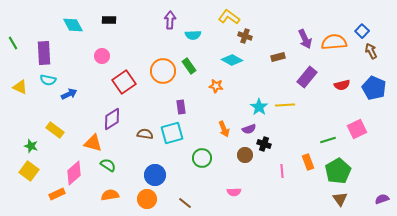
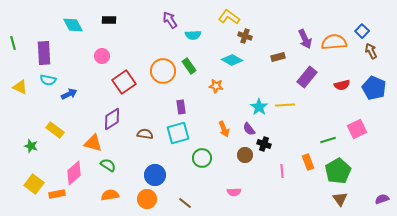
purple arrow at (170, 20): rotated 36 degrees counterclockwise
green line at (13, 43): rotated 16 degrees clockwise
purple semicircle at (249, 129): rotated 72 degrees clockwise
cyan square at (172, 133): moved 6 px right
yellow square at (29, 171): moved 5 px right, 13 px down
orange rectangle at (57, 194): rotated 14 degrees clockwise
